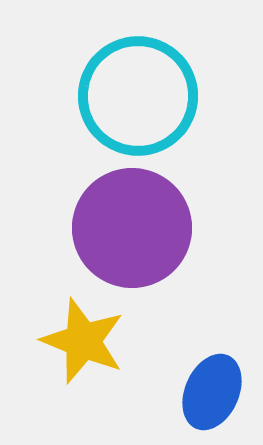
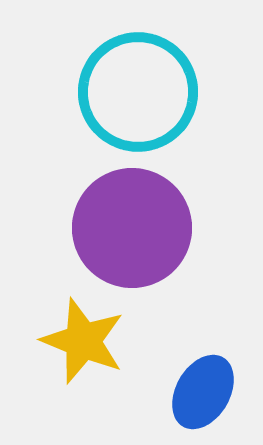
cyan circle: moved 4 px up
blue ellipse: moved 9 px left; rotated 6 degrees clockwise
